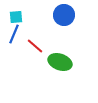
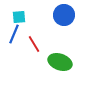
cyan square: moved 3 px right
red line: moved 1 px left, 2 px up; rotated 18 degrees clockwise
